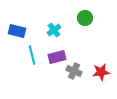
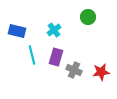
green circle: moved 3 px right, 1 px up
purple rectangle: moved 1 px left; rotated 60 degrees counterclockwise
gray cross: moved 1 px up
